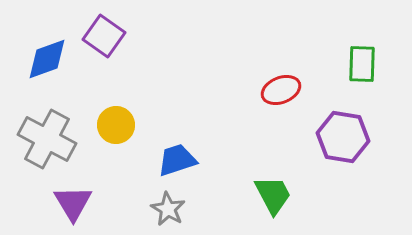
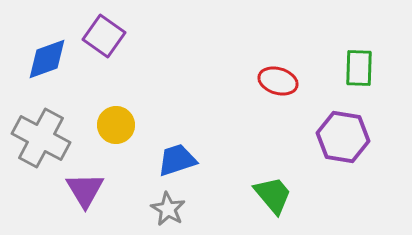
green rectangle: moved 3 px left, 4 px down
red ellipse: moved 3 px left, 9 px up; rotated 39 degrees clockwise
gray cross: moved 6 px left, 1 px up
green trapezoid: rotated 12 degrees counterclockwise
purple triangle: moved 12 px right, 13 px up
